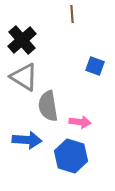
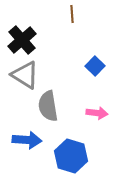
blue square: rotated 24 degrees clockwise
gray triangle: moved 1 px right, 2 px up
pink arrow: moved 17 px right, 9 px up
